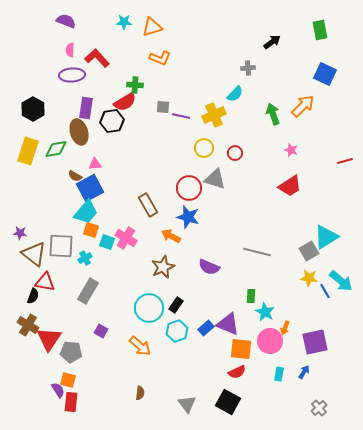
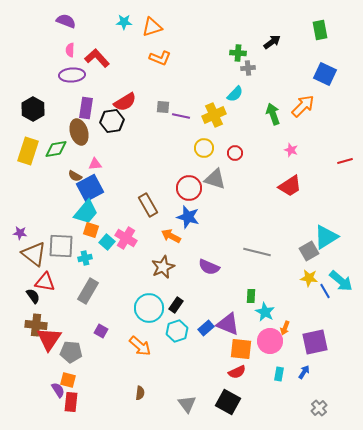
green cross at (135, 85): moved 103 px right, 32 px up
cyan square at (107, 242): rotated 21 degrees clockwise
cyan cross at (85, 258): rotated 16 degrees clockwise
black semicircle at (33, 296): rotated 56 degrees counterclockwise
brown cross at (28, 325): moved 8 px right; rotated 25 degrees counterclockwise
